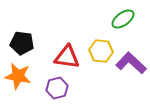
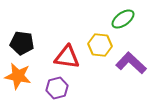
yellow hexagon: moved 1 px left, 6 px up
